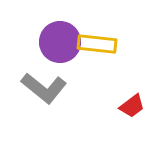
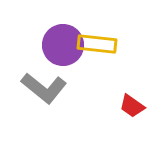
purple circle: moved 3 px right, 3 px down
red trapezoid: rotated 72 degrees clockwise
